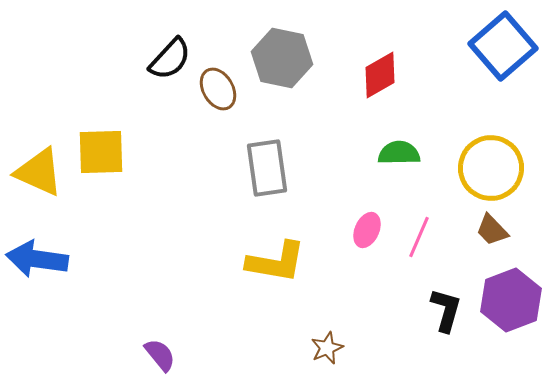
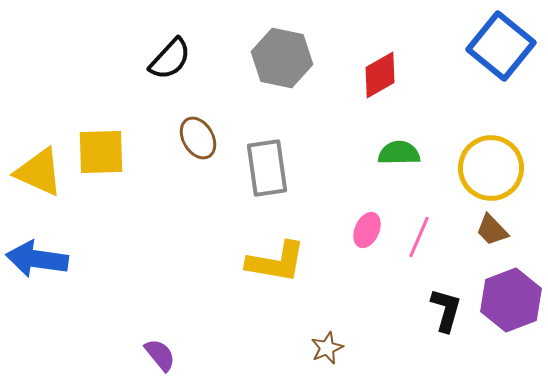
blue square: moved 2 px left; rotated 10 degrees counterclockwise
brown ellipse: moved 20 px left, 49 px down
